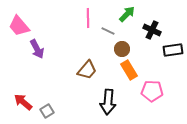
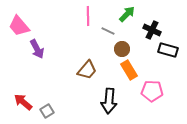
pink line: moved 2 px up
black rectangle: moved 5 px left; rotated 24 degrees clockwise
black arrow: moved 1 px right, 1 px up
